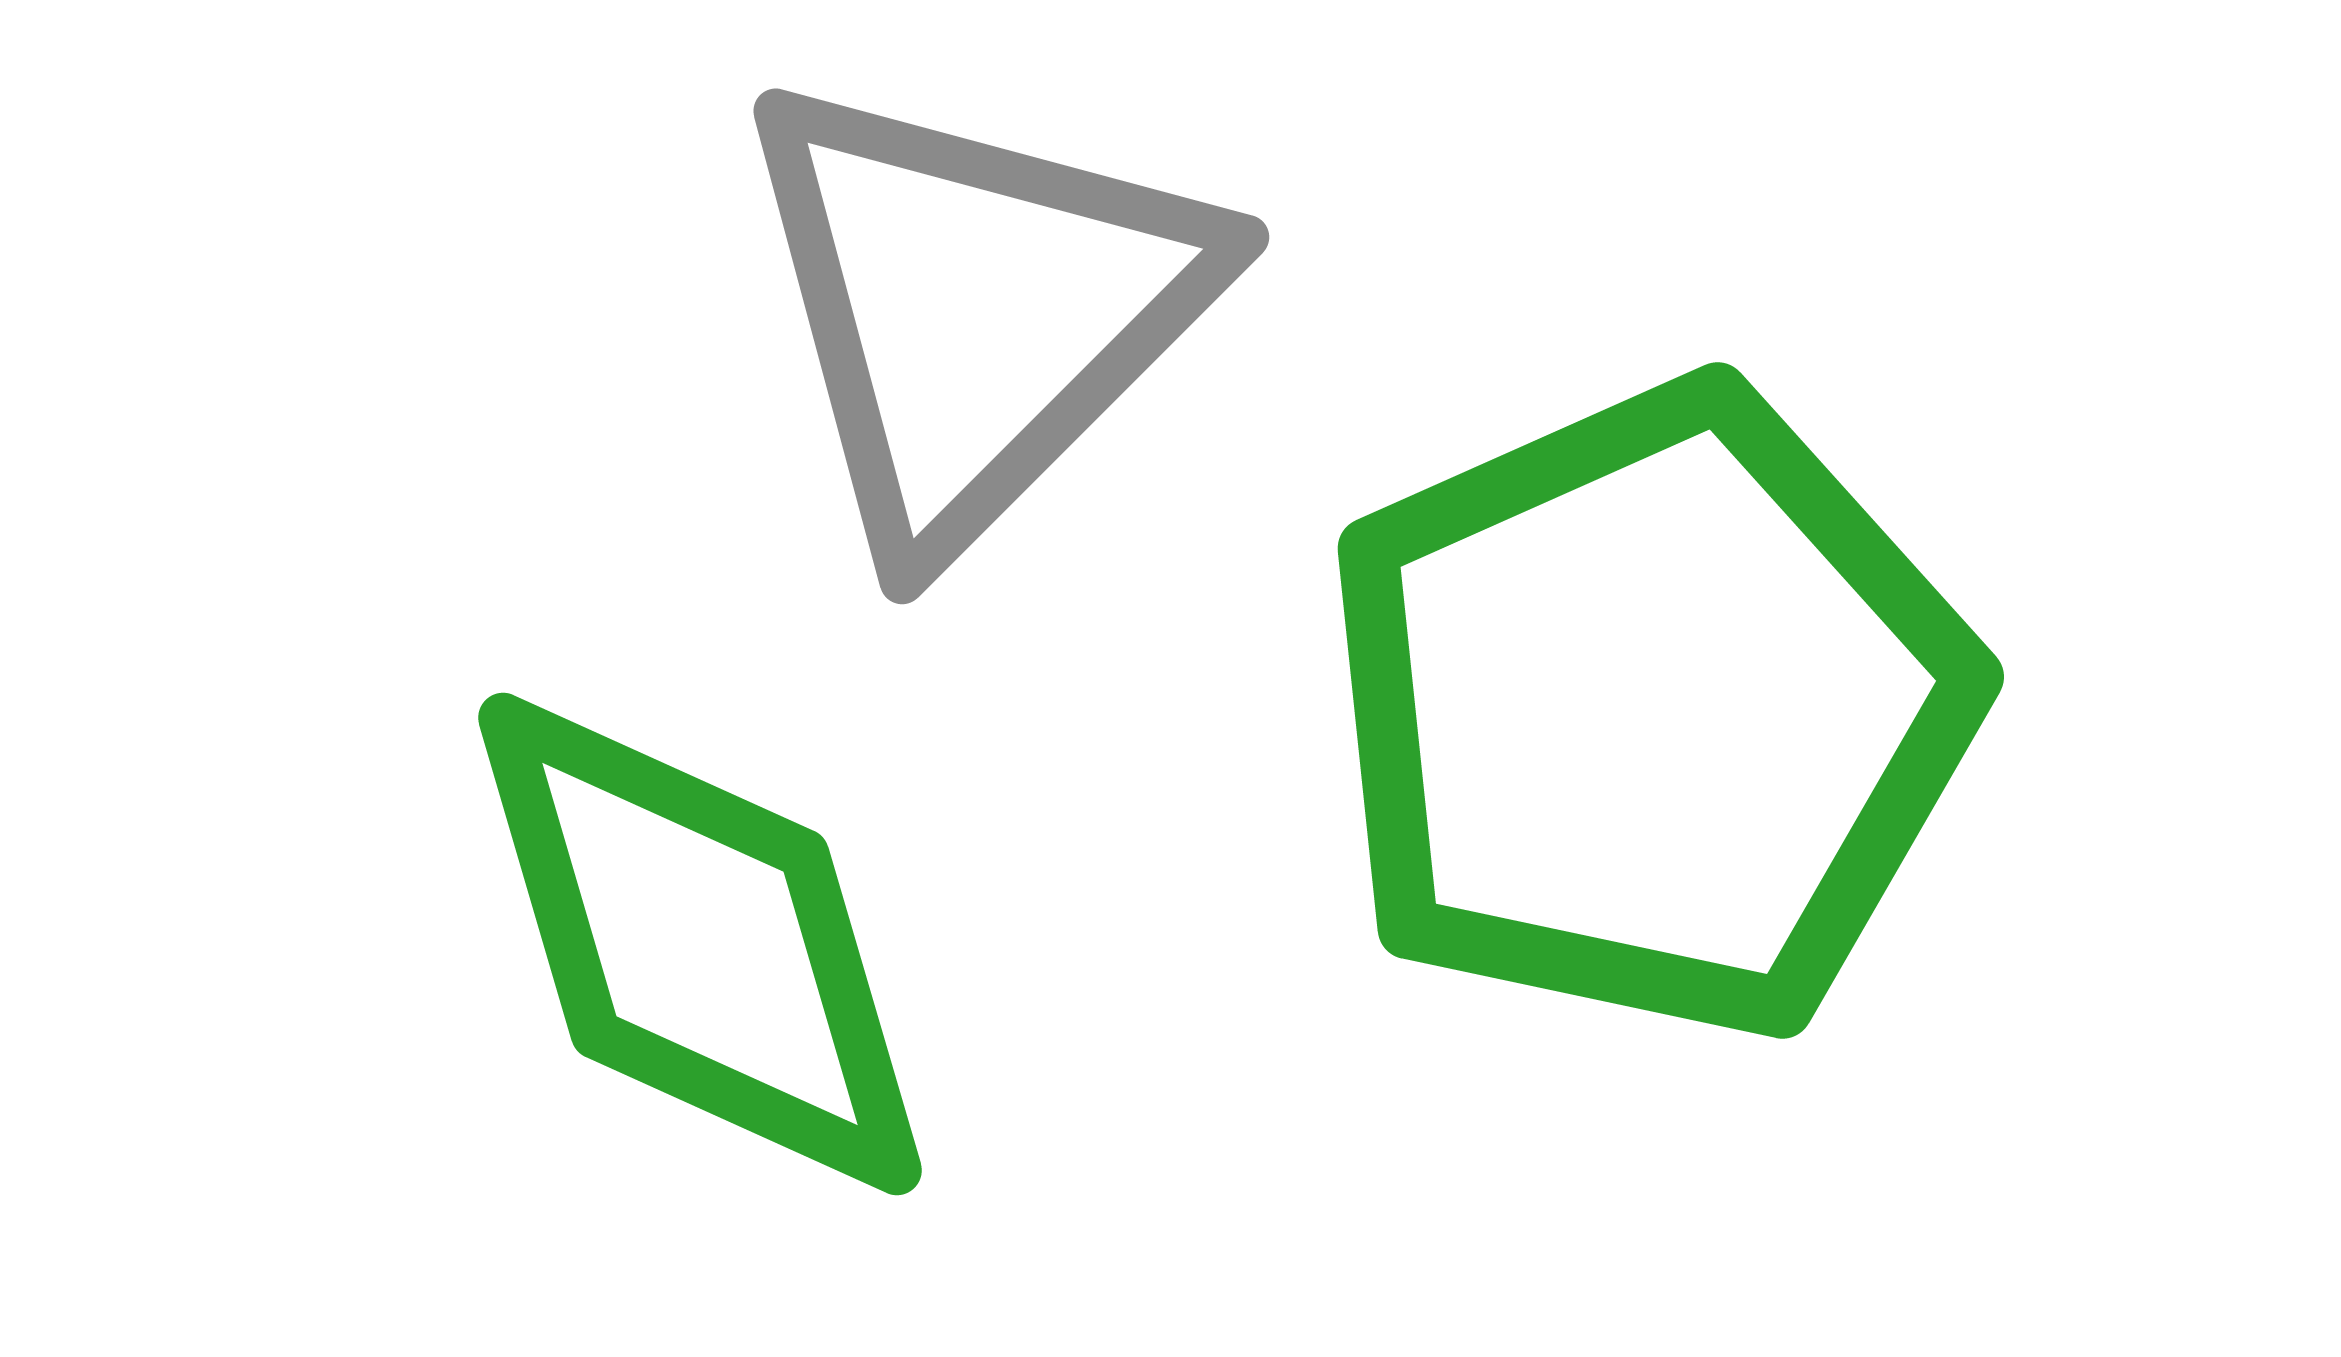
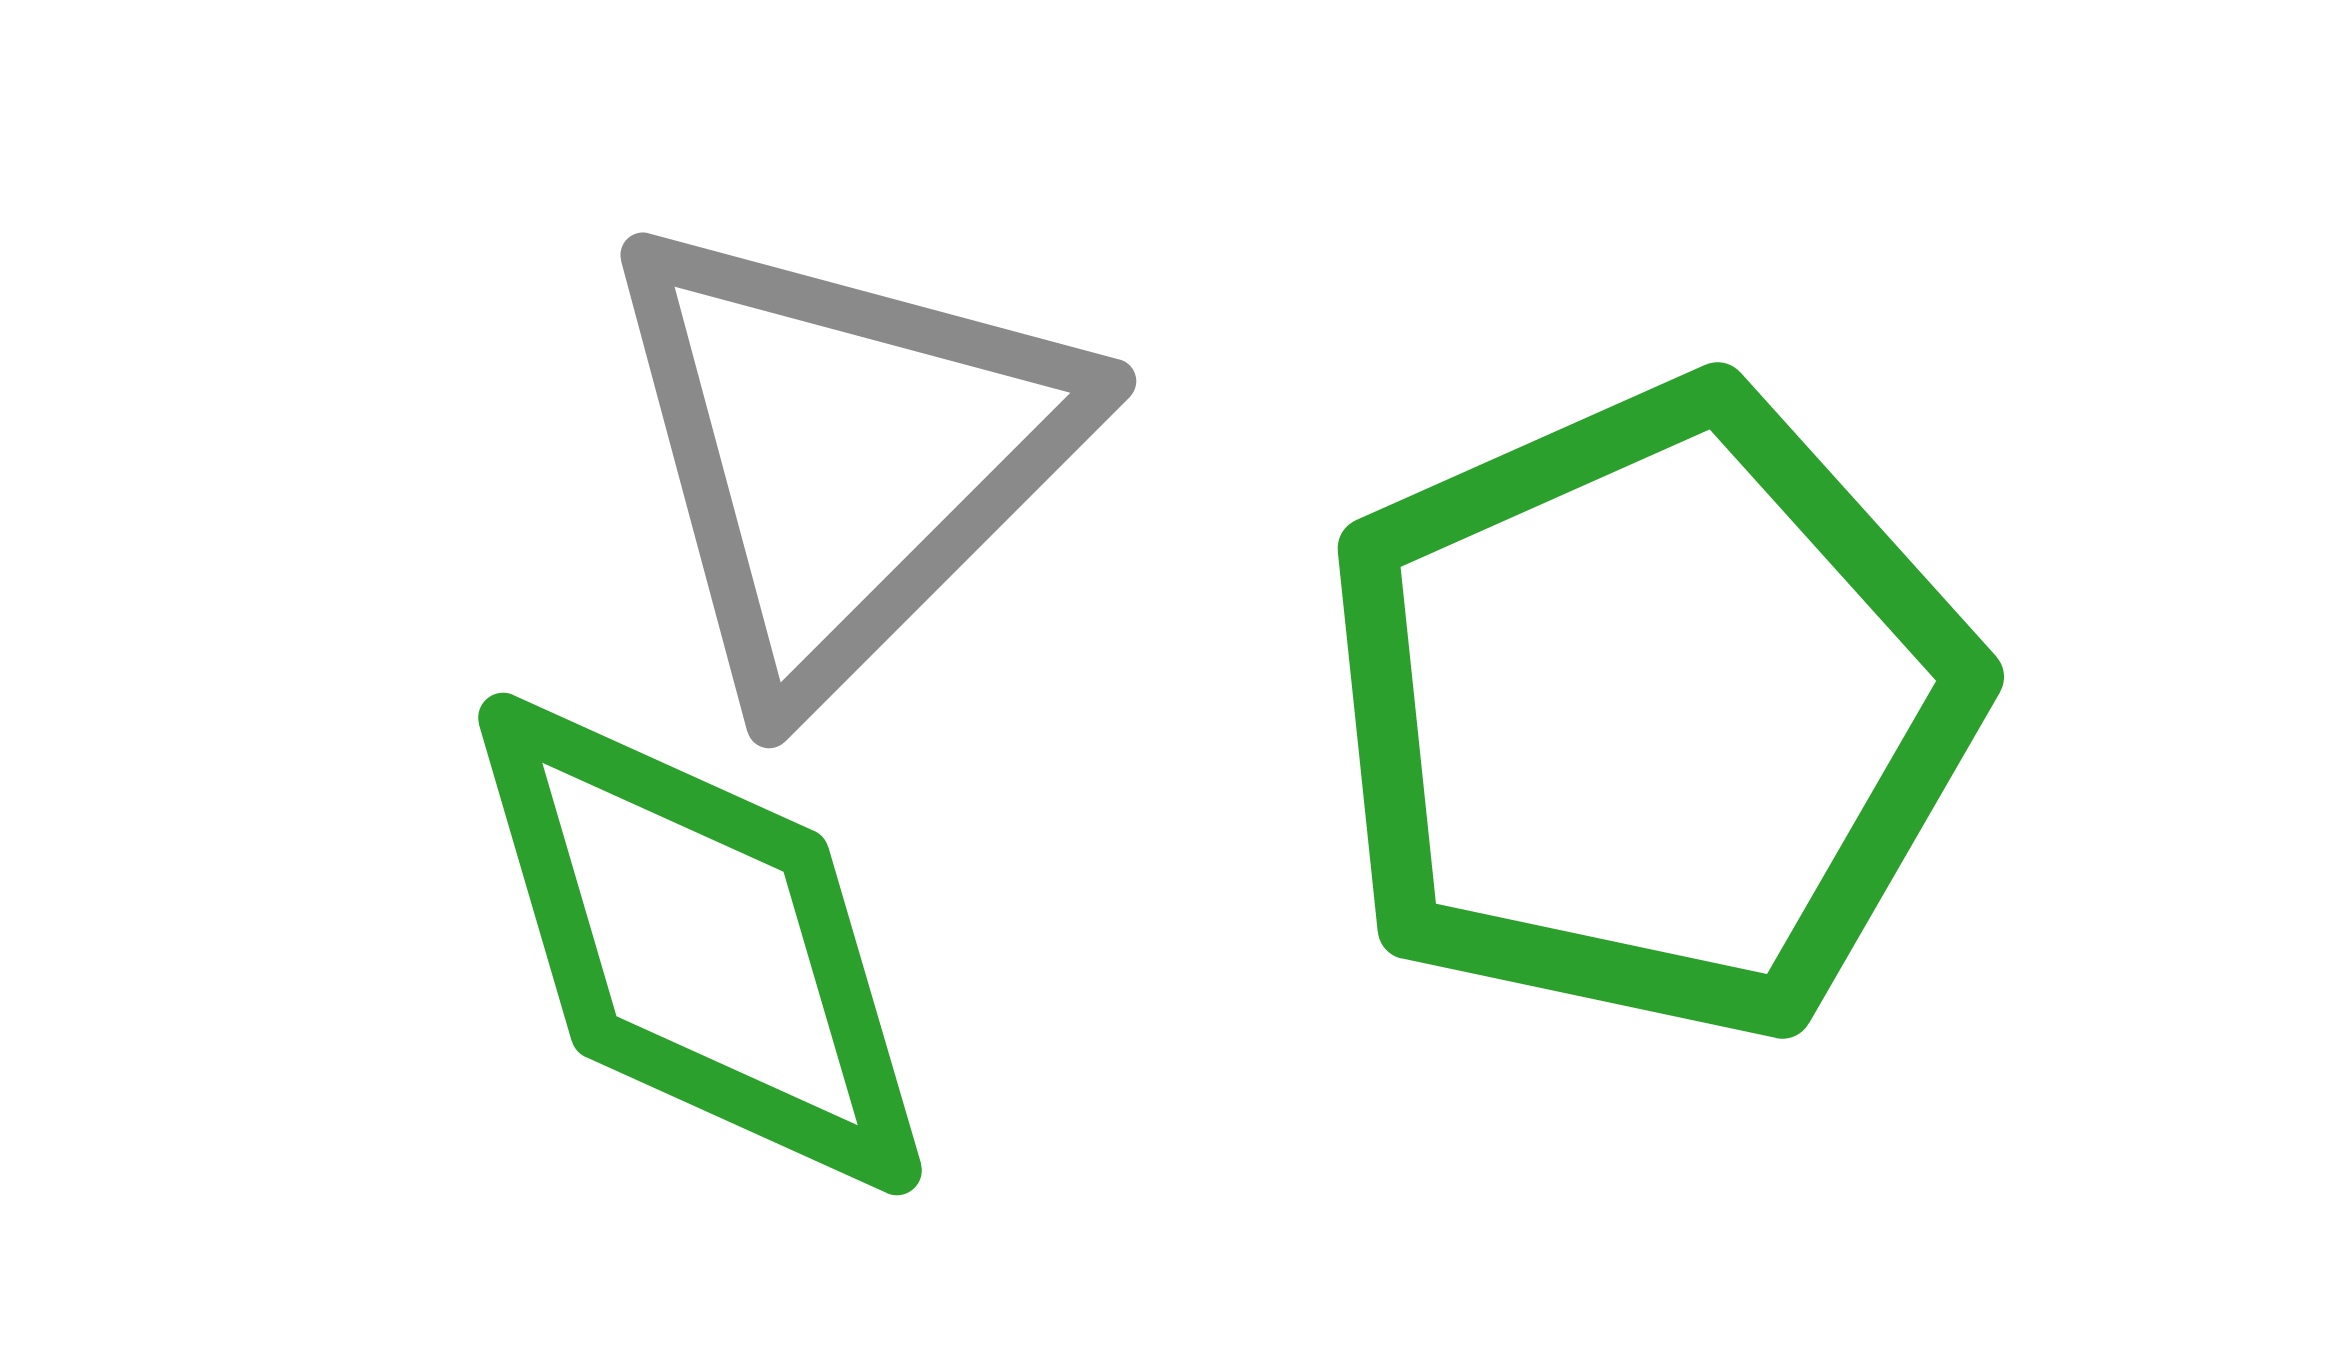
gray triangle: moved 133 px left, 144 px down
